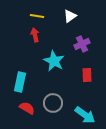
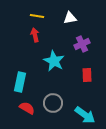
white triangle: moved 2 px down; rotated 24 degrees clockwise
